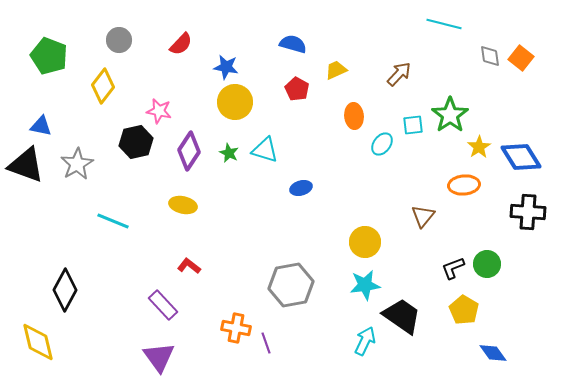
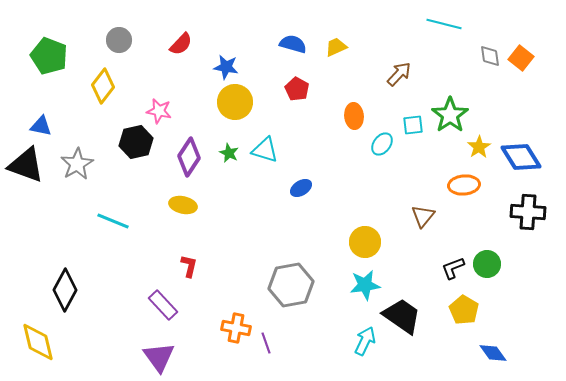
yellow trapezoid at (336, 70): moved 23 px up
purple diamond at (189, 151): moved 6 px down
blue ellipse at (301, 188): rotated 15 degrees counterclockwise
red L-shape at (189, 266): rotated 65 degrees clockwise
